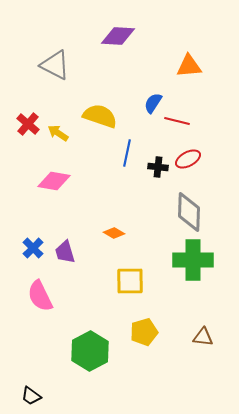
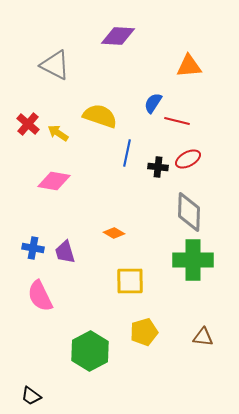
blue cross: rotated 35 degrees counterclockwise
